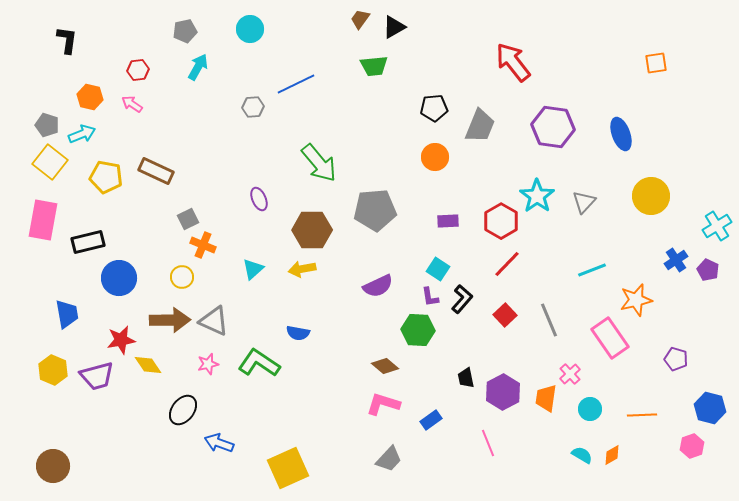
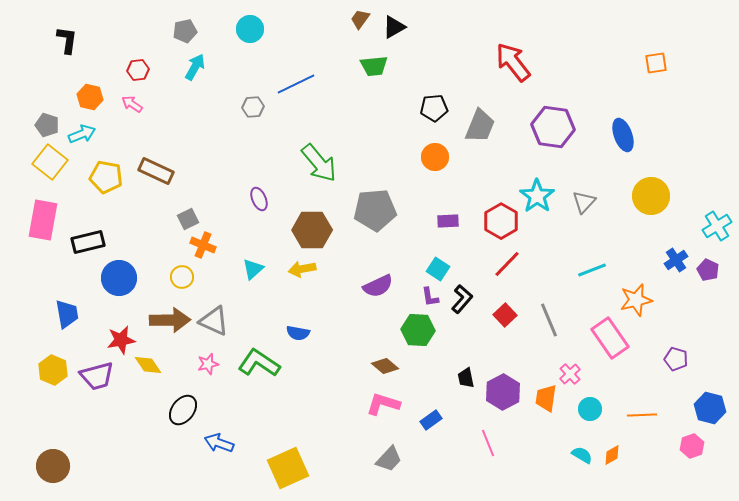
cyan arrow at (198, 67): moved 3 px left
blue ellipse at (621, 134): moved 2 px right, 1 px down
